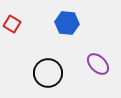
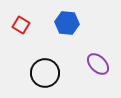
red square: moved 9 px right, 1 px down
black circle: moved 3 px left
